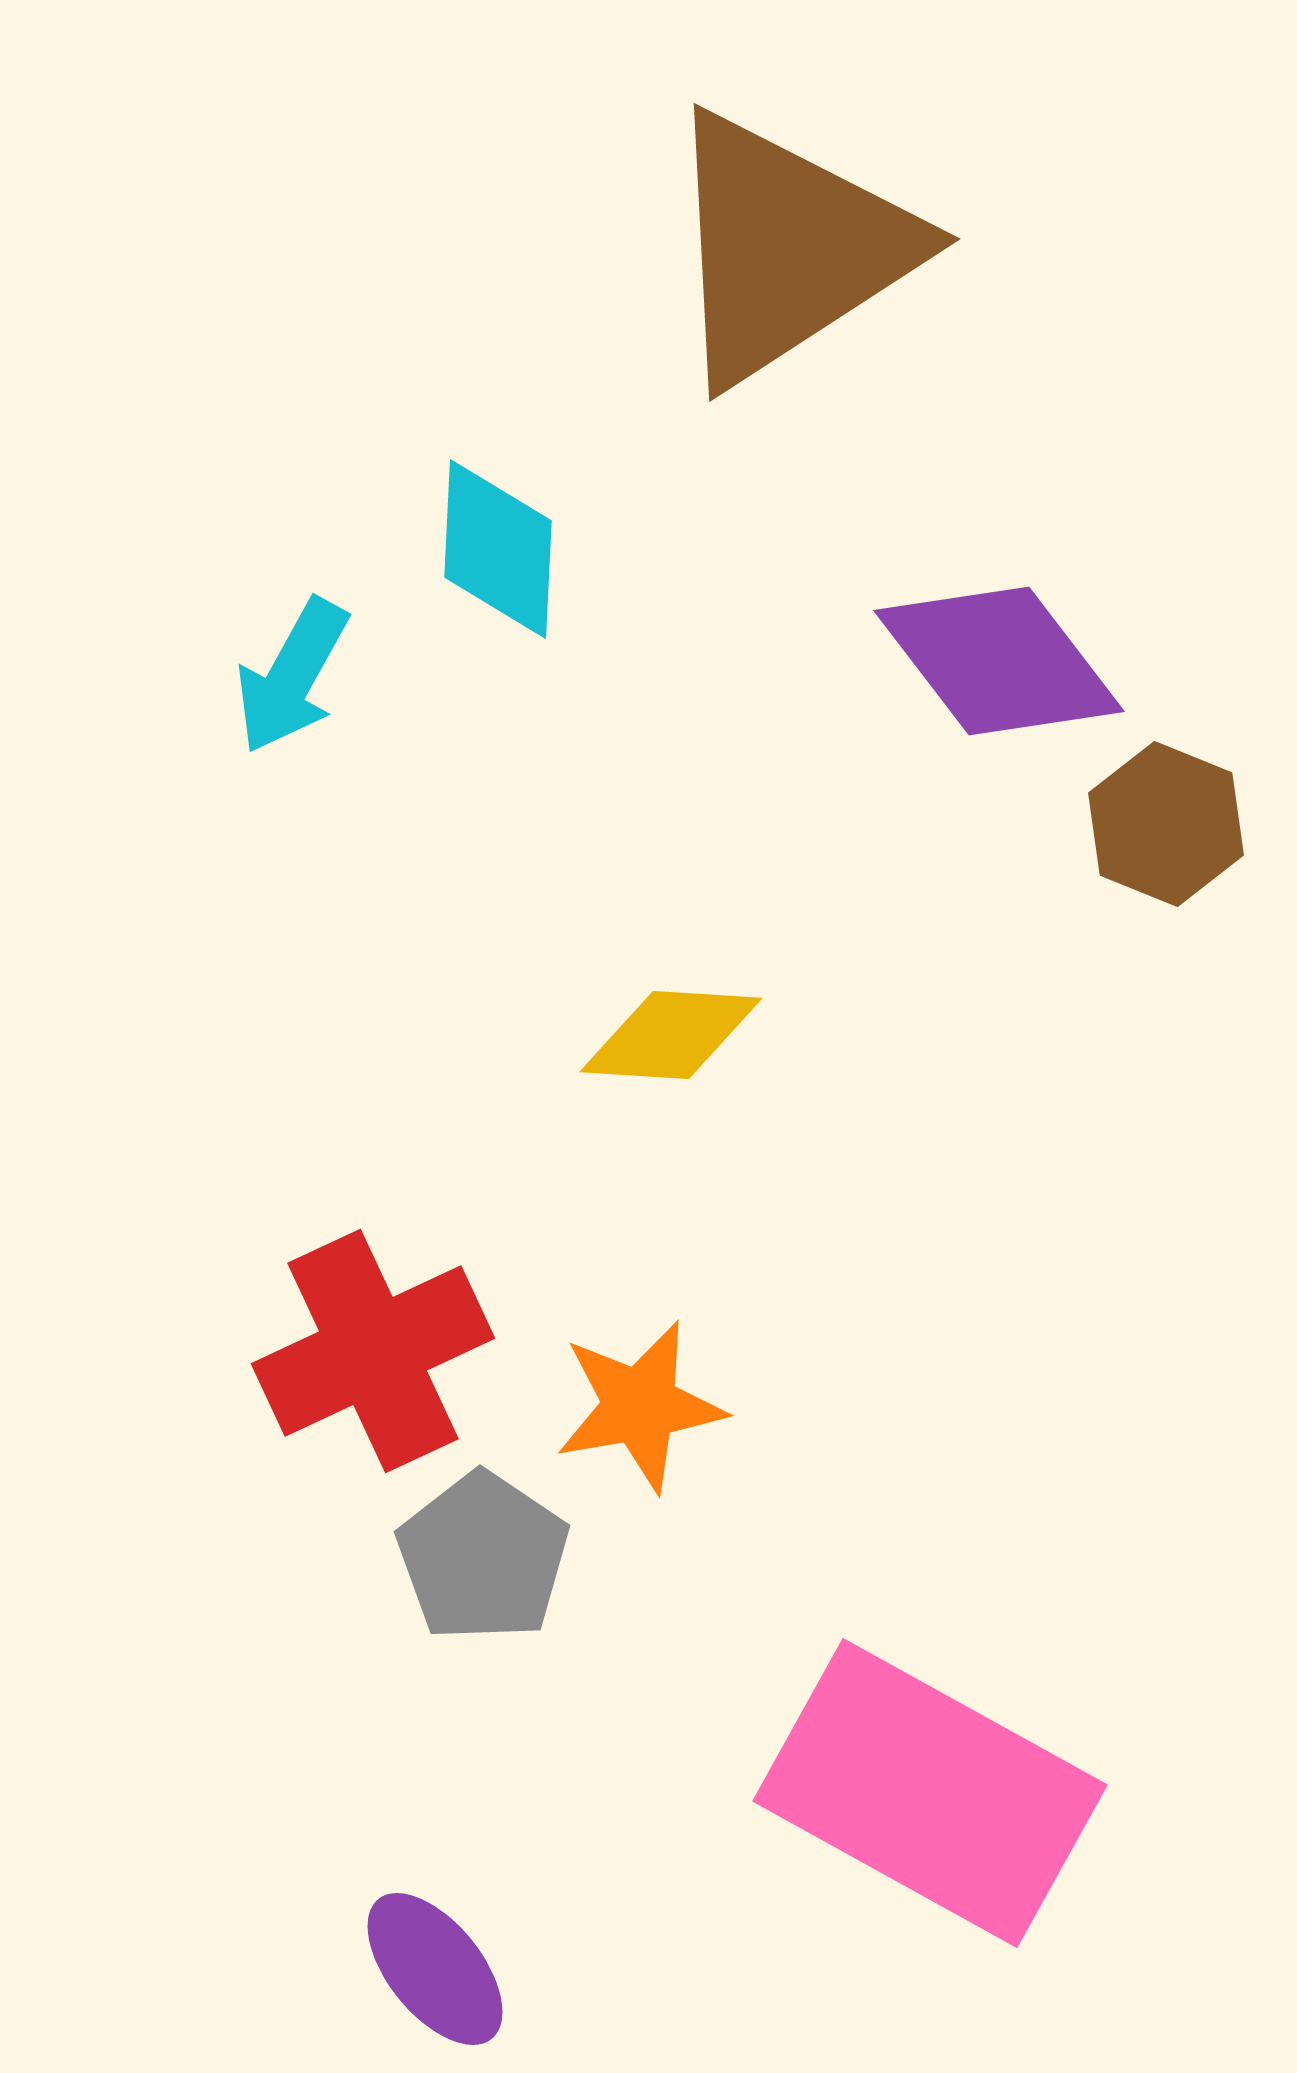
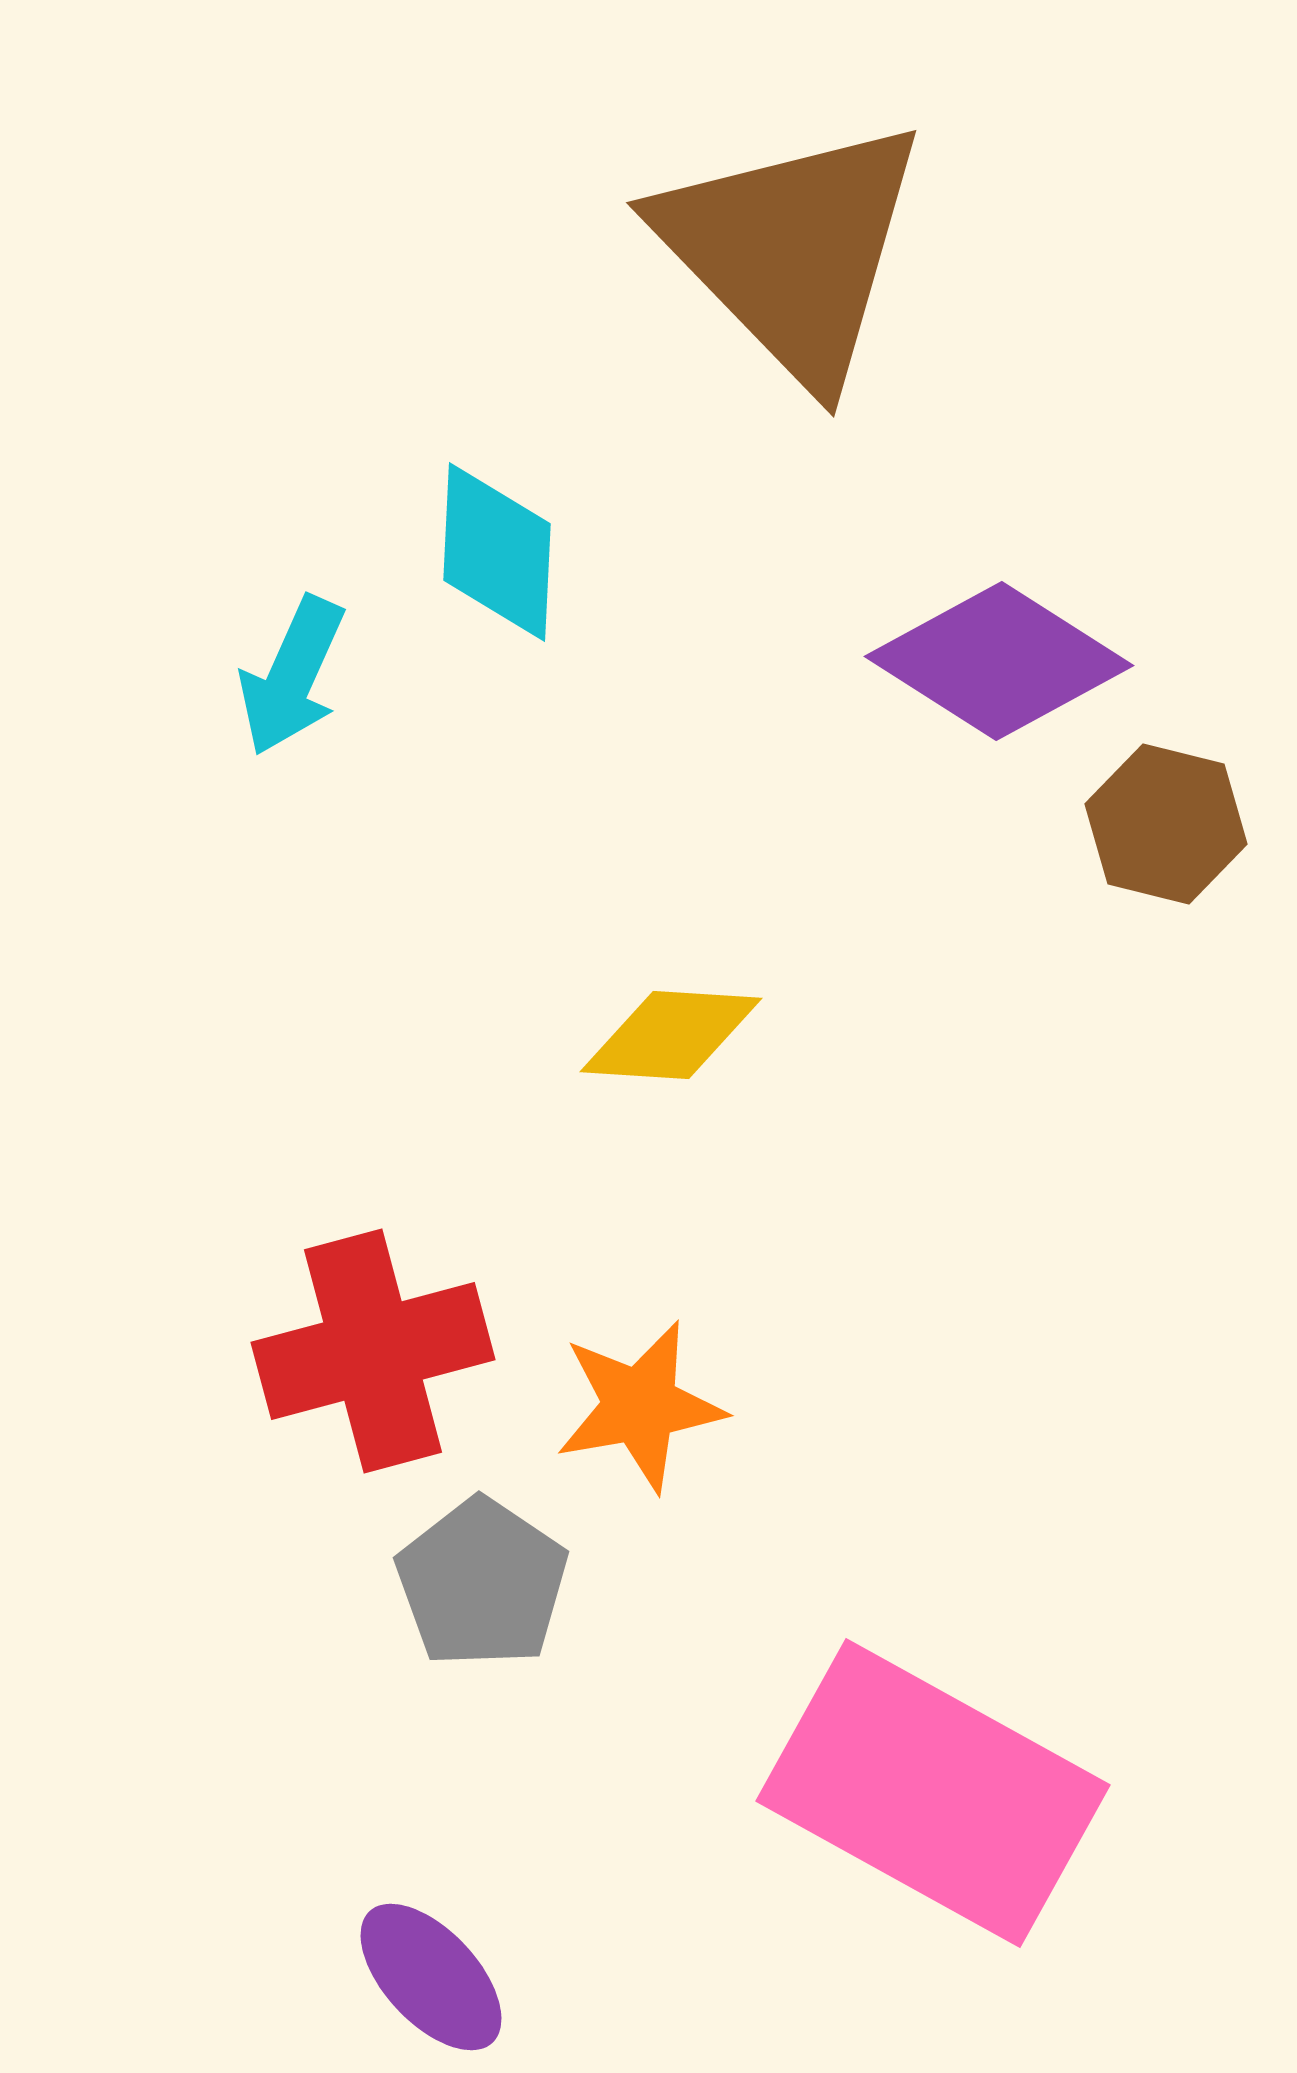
brown triangle: moved 4 px right, 2 px down; rotated 41 degrees counterclockwise
cyan diamond: moved 1 px left, 3 px down
purple diamond: rotated 20 degrees counterclockwise
cyan arrow: rotated 5 degrees counterclockwise
brown hexagon: rotated 8 degrees counterclockwise
red cross: rotated 10 degrees clockwise
gray pentagon: moved 1 px left, 26 px down
pink rectangle: moved 3 px right
purple ellipse: moved 4 px left, 8 px down; rotated 4 degrees counterclockwise
